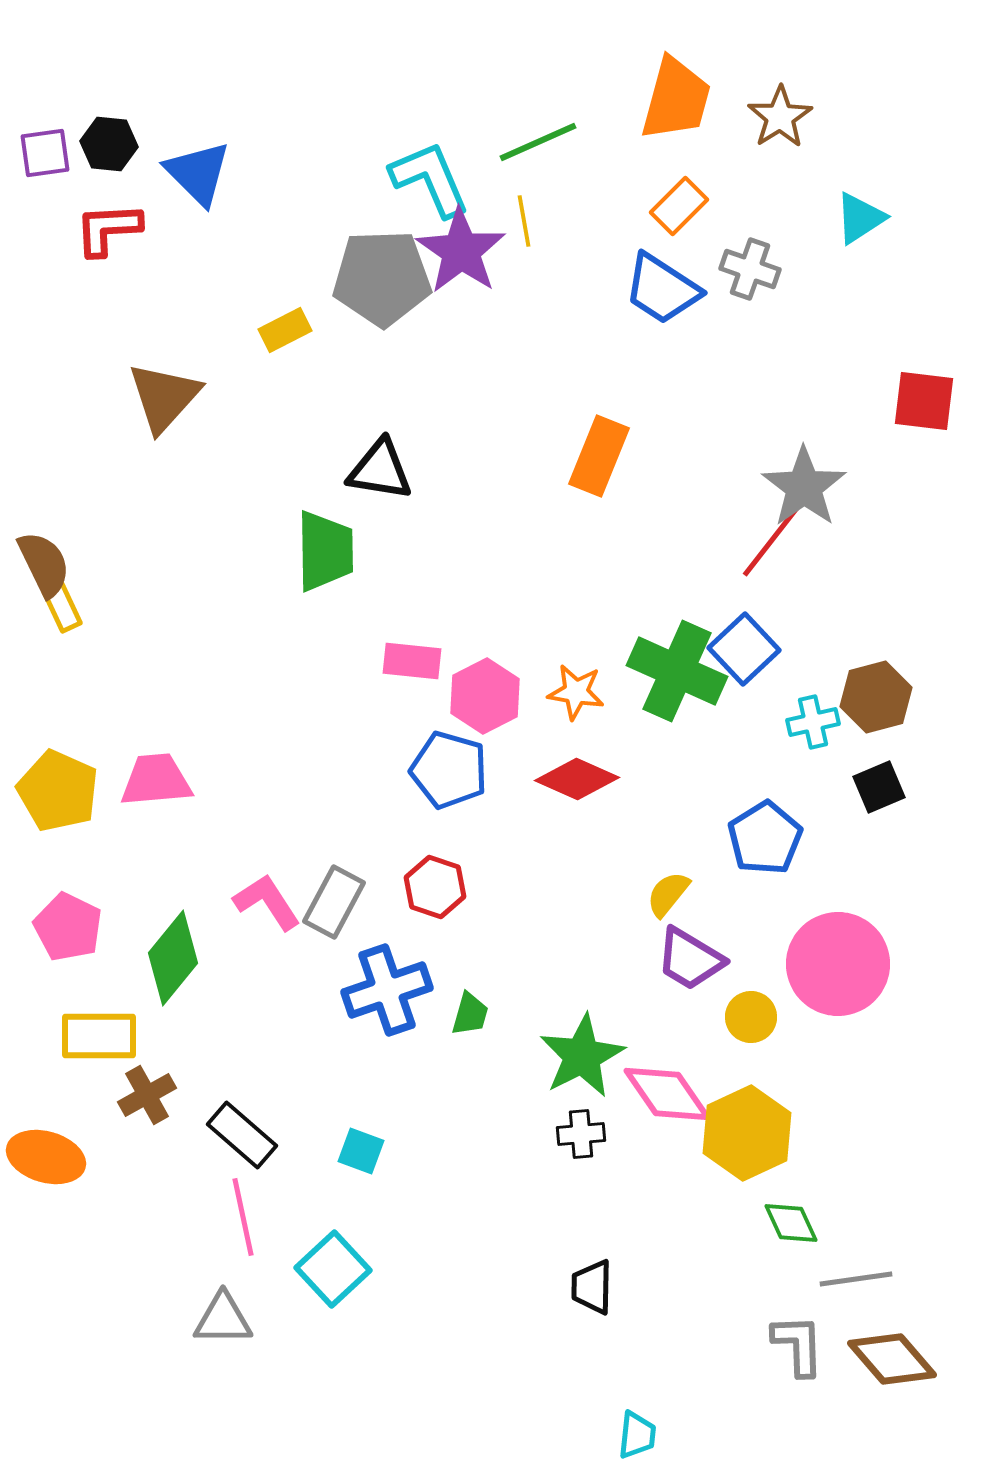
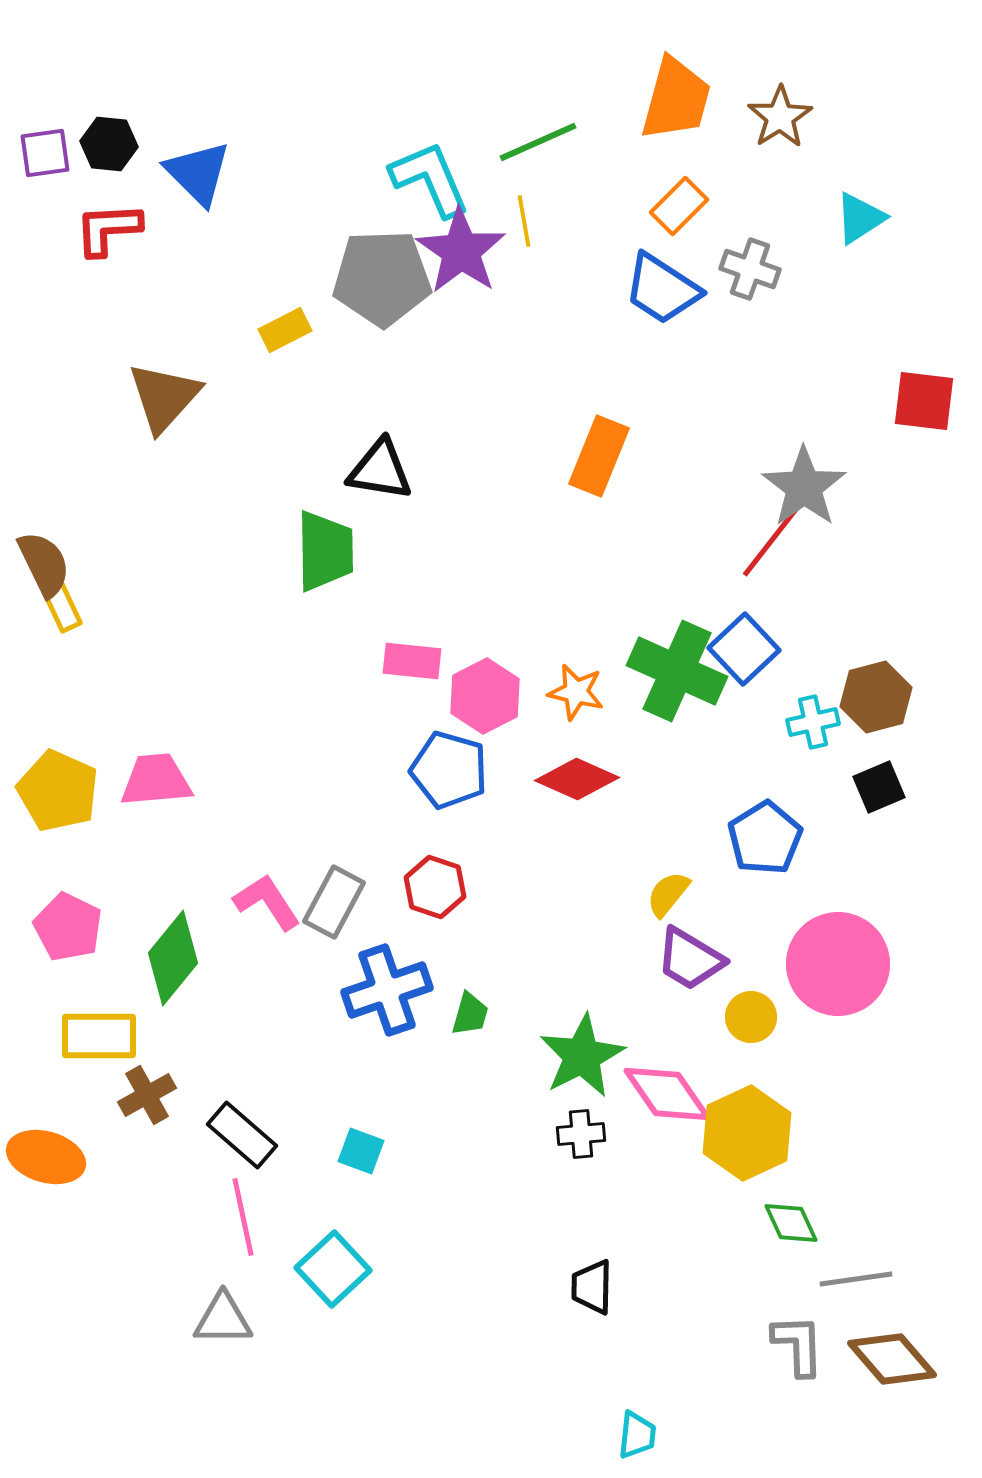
orange star at (576, 692): rotated 4 degrees clockwise
